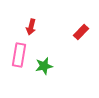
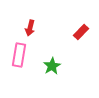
red arrow: moved 1 px left, 1 px down
green star: moved 8 px right; rotated 18 degrees counterclockwise
